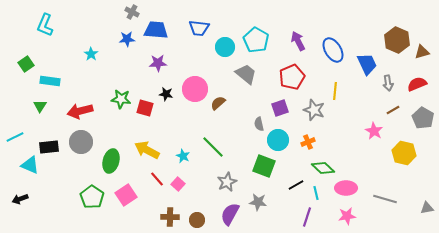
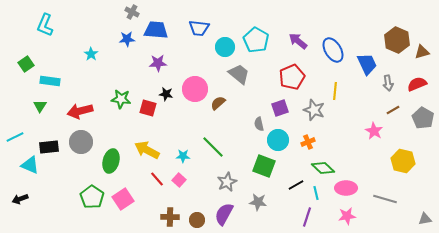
purple arrow at (298, 41): rotated 24 degrees counterclockwise
gray trapezoid at (246, 74): moved 7 px left
red square at (145, 108): moved 3 px right
yellow hexagon at (404, 153): moved 1 px left, 8 px down
cyan star at (183, 156): rotated 24 degrees counterclockwise
pink square at (178, 184): moved 1 px right, 4 px up
pink square at (126, 195): moved 3 px left, 4 px down
gray triangle at (427, 208): moved 2 px left, 11 px down
purple semicircle at (230, 214): moved 6 px left
